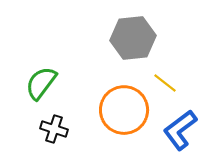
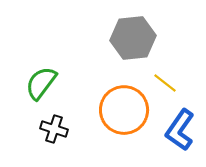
blue L-shape: rotated 18 degrees counterclockwise
